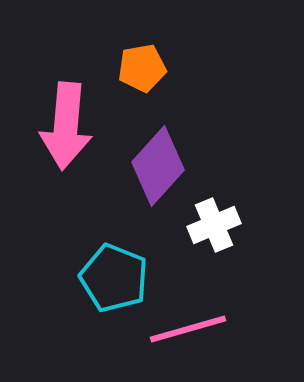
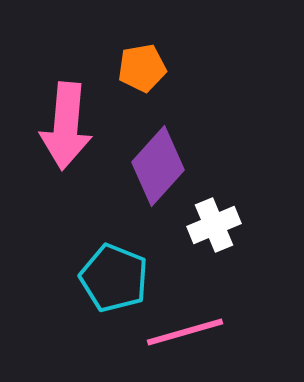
pink line: moved 3 px left, 3 px down
